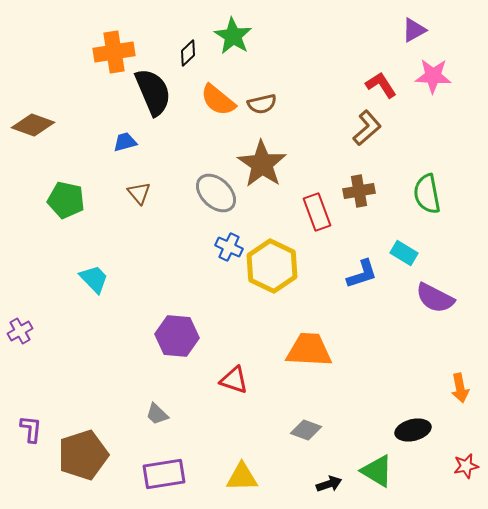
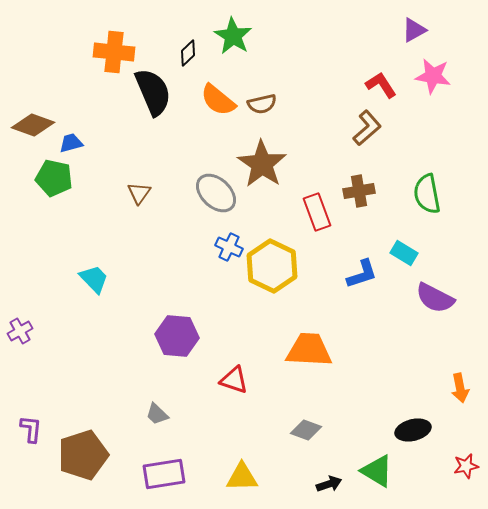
orange cross: rotated 15 degrees clockwise
pink star: rotated 6 degrees clockwise
blue trapezoid: moved 54 px left, 1 px down
brown triangle: rotated 15 degrees clockwise
green pentagon: moved 12 px left, 22 px up
